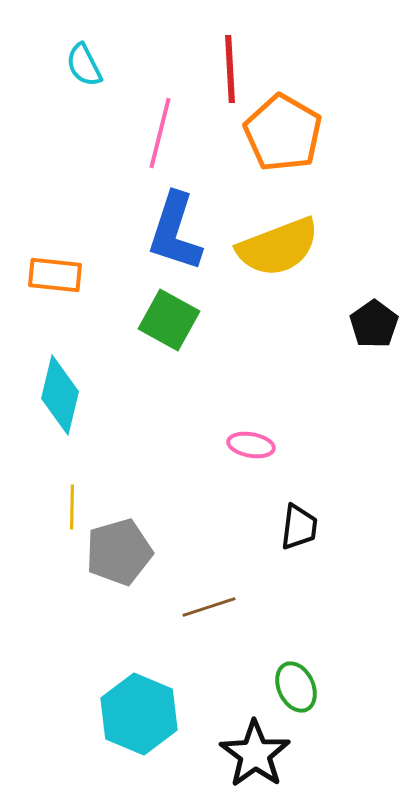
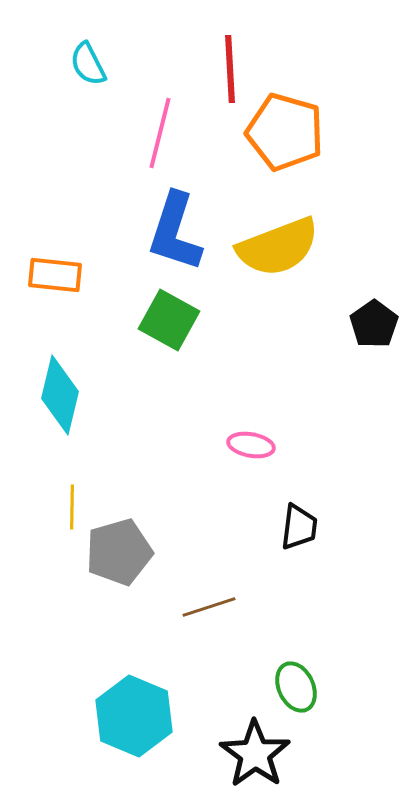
cyan semicircle: moved 4 px right, 1 px up
orange pentagon: moved 2 px right, 1 px up; rotated 14 degrees counterclockwise
cyan hexagon: moved 5 px left, 2 px down
